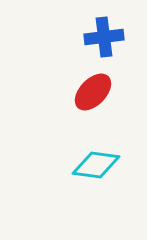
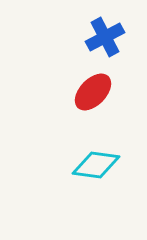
blue cross: moved 1 px right; rotated 21 degrees counterclockwise
